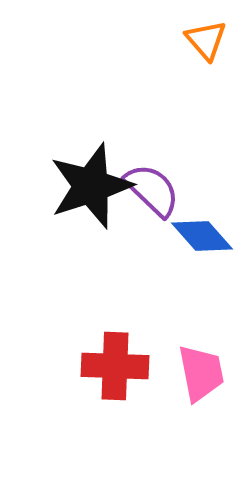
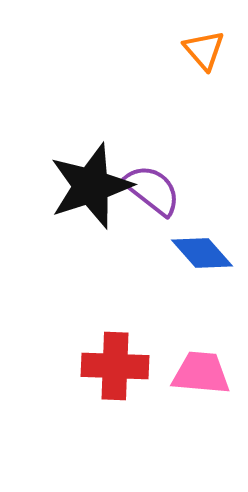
orange triangle: moved 2 px left, 10 px down
purple semicircle: rotated 6 degrees counterclockwise
blue diamond: moved 17 px down
pink trapezoid: rotated 74 degrees counterclockwise
